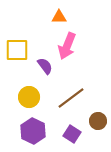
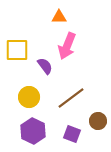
purple square: rotated 12 degrees counterclockwise
